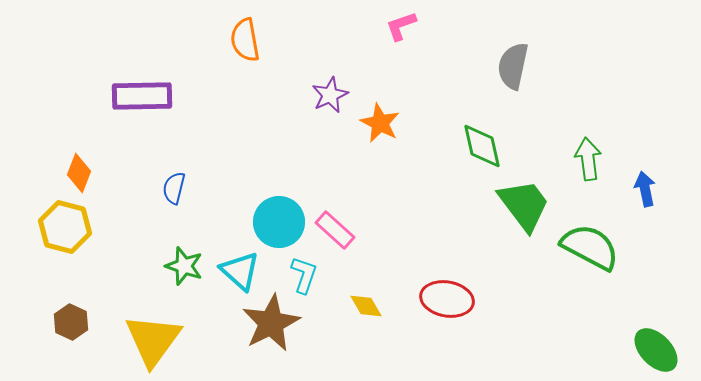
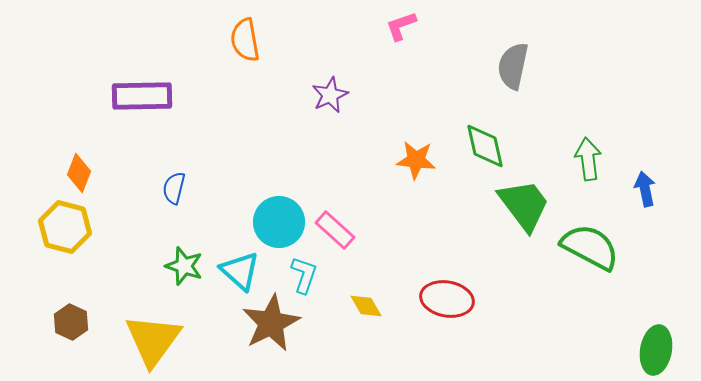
orange star: moved 36 px right, 37 px down; rotated 21 degrees counterclockwise
green diamond: moved 3 px right
green ellipse: rotated 54 degrees clockwise
